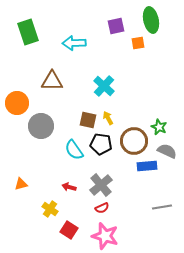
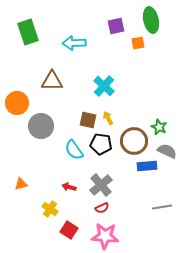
pink star: rotated 12 degrees counterclockwise
